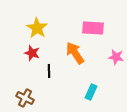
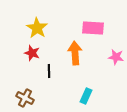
orange arrow: rotated 30 degrees clockwise
cyan rectangle: moved 5 px left, 4 px down
